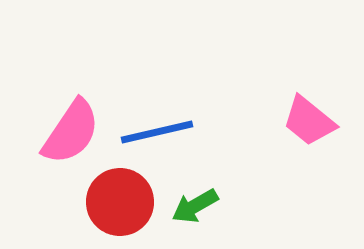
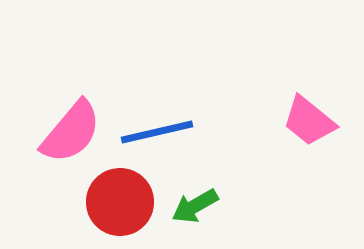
pink semicircle: rotated 6 degrees clockwise
